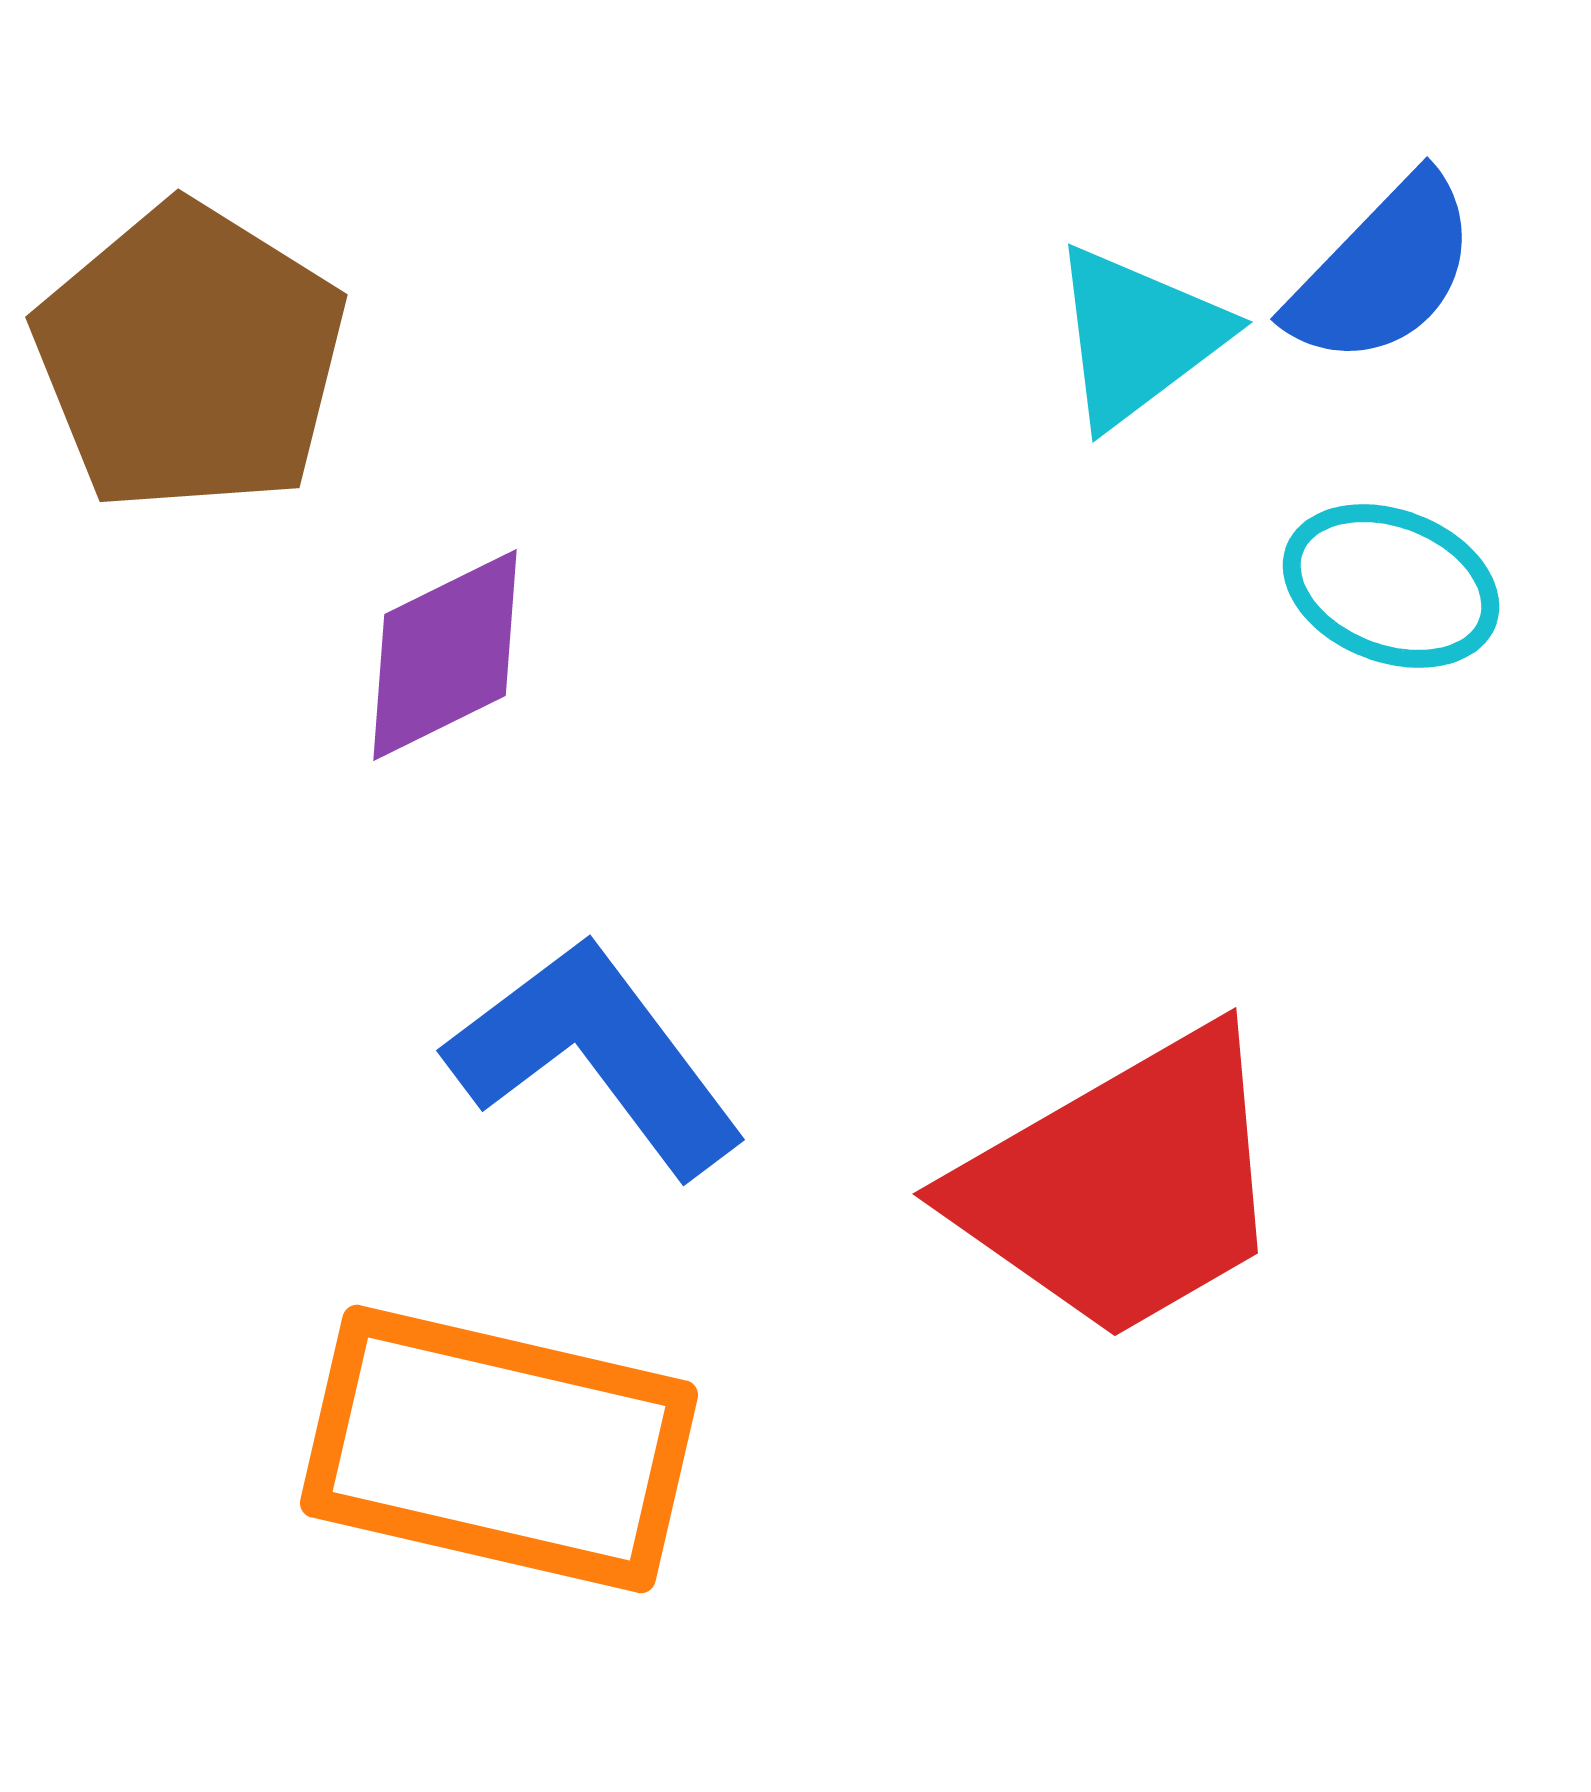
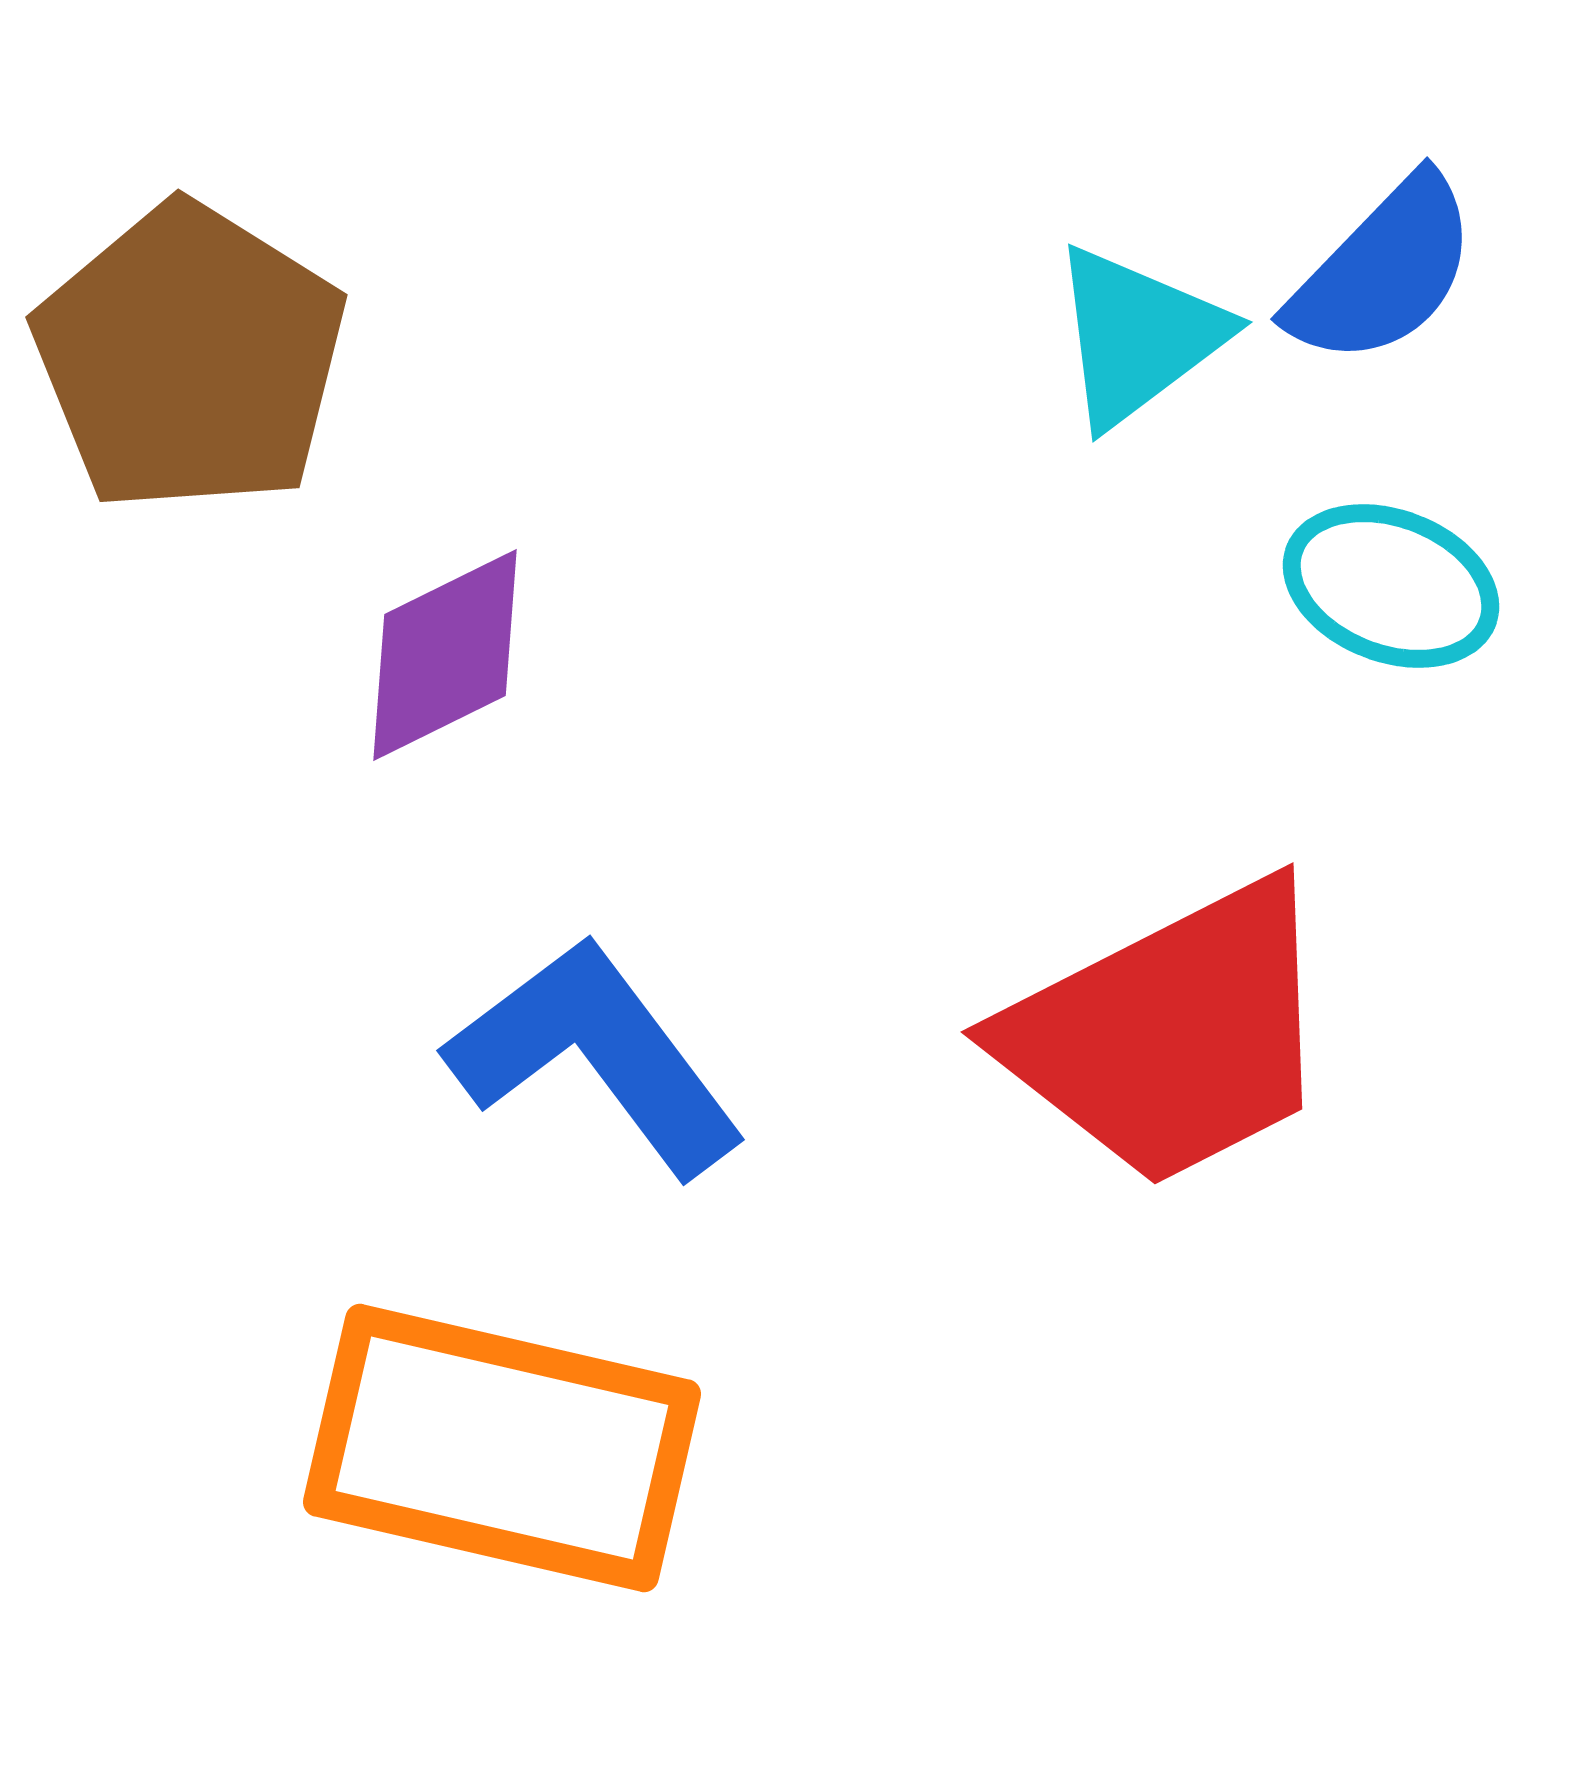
red trapezoid: moved 48 px right, 151 px up; rotated 3 degrees clockwise
orange rectangle: moved 3 px right, 1 px up
